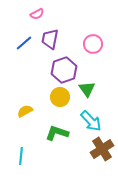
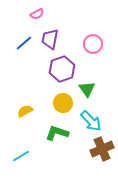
purple hexagon: moved 2 px left, 1 px up
yellow circle: moved 3 px right, 6 px down
brown cross: rotated 10 degrees clockwise
cyan line: rotated 54 degrees clockwise
